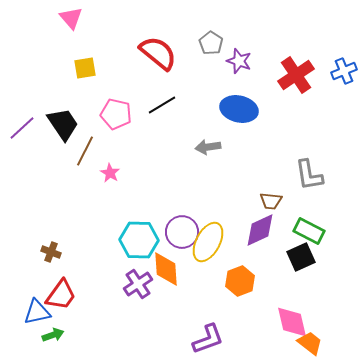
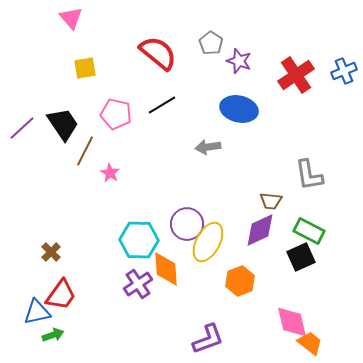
purple circle: moved 5 px right, 8 px up
brown cross: rotated 24 degrees clockwise
